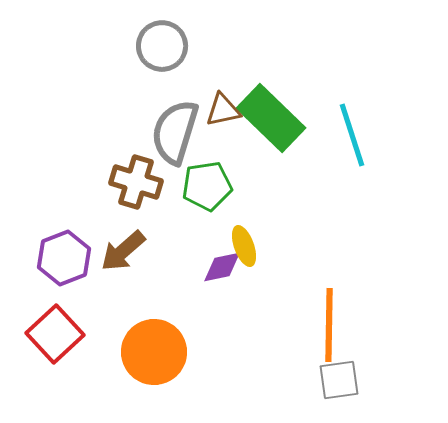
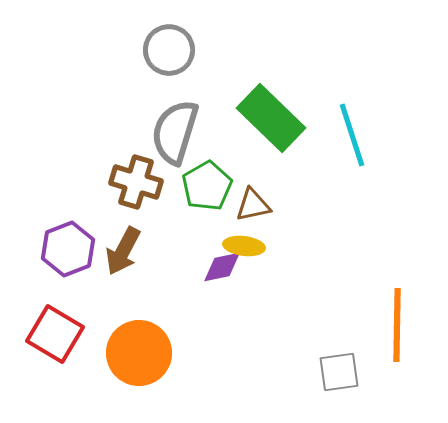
gray circle: moved 7 px right, 4 px down
brown triangle: moved 30 px right, 95 px down
green pentagon: rotated 21 degrees counterclockwise
yellow ellipse: rotated 63 degrees counterclockwise
brown arrow: rotated 21 degrees counterclockwise
purple hexagon: moved 4 px right, 9 px up
orange line: moved 68 px right
red square: rotated 16 degrees counterclockwise
orange circle: moved 15 px left, 1 px down
gray square: moved 8 px up
